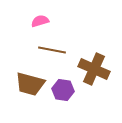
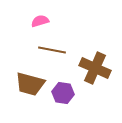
brown cross: moved 1 px right, 1 px up
purple hexagon: moved 3 px down
